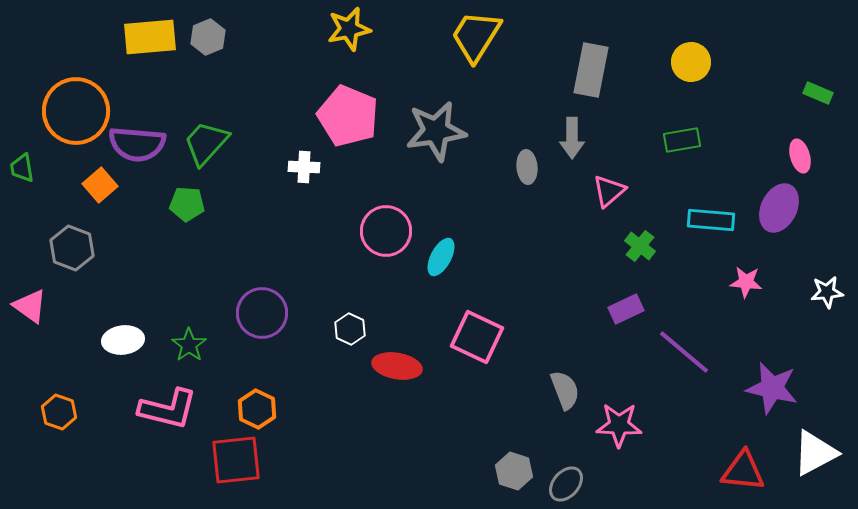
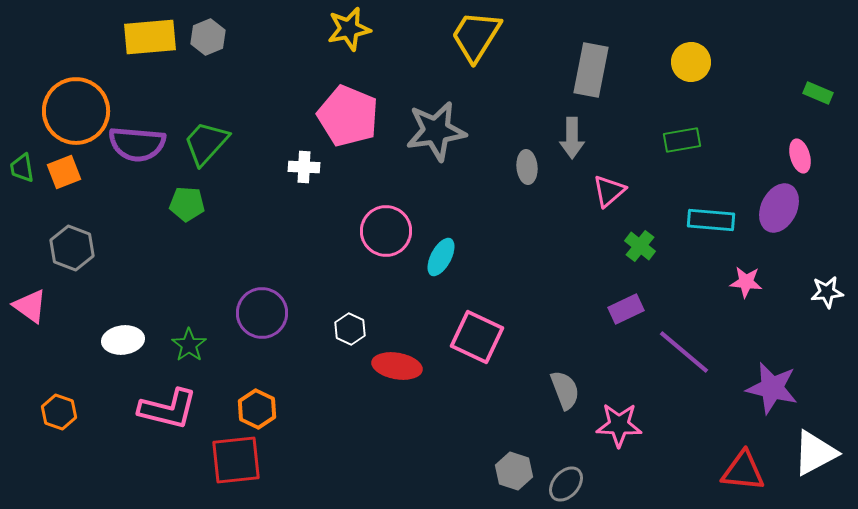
orange square at (100, 185): moved 36 px left, 13 px up; rotated 20 degrees clockwise
